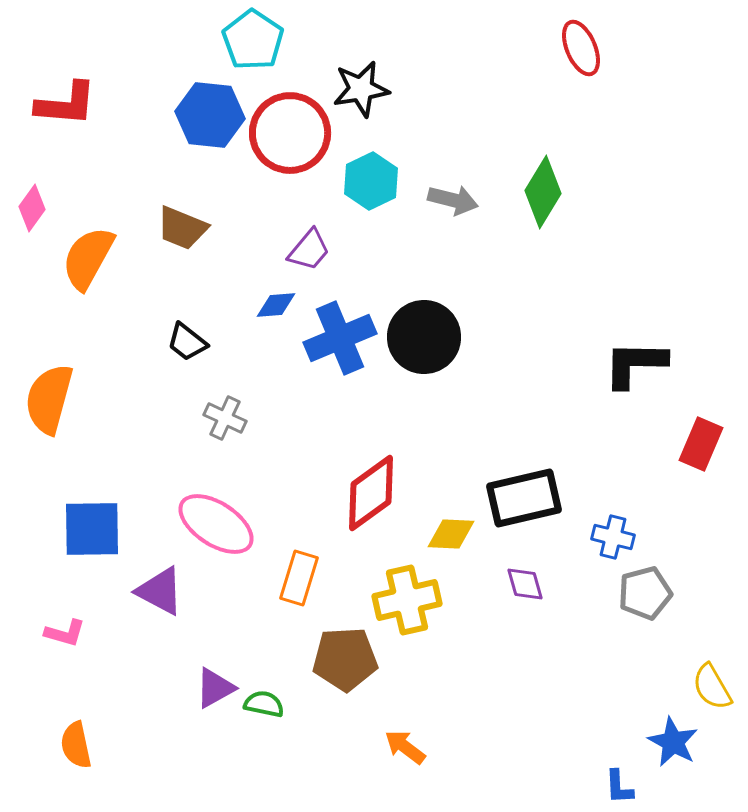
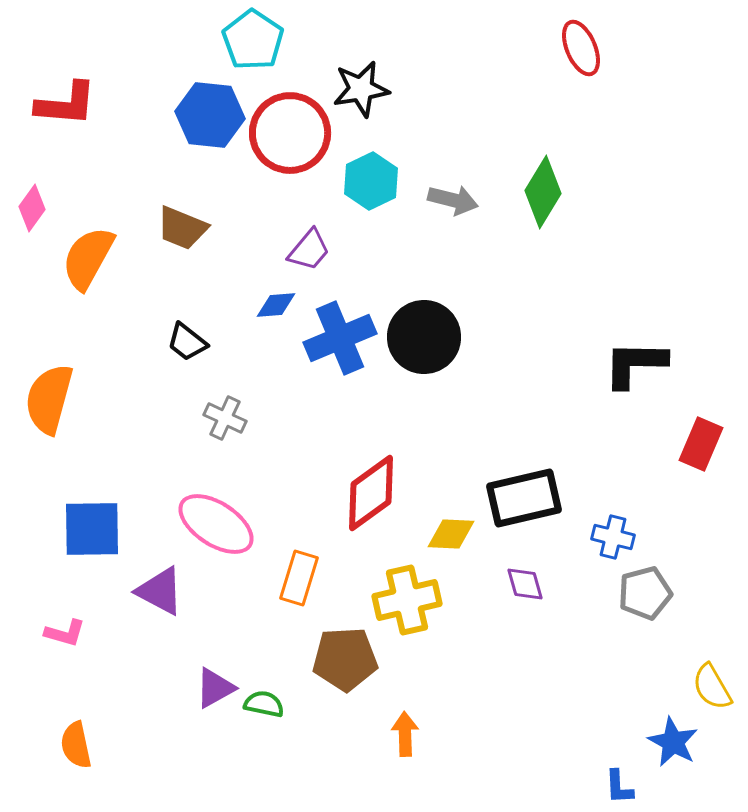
orange arrow at (405, 747): moved 13 px up; rotated 51 degrees clockwise
